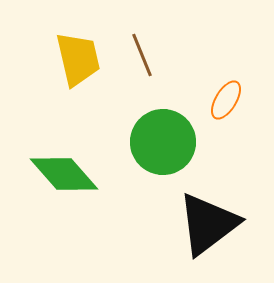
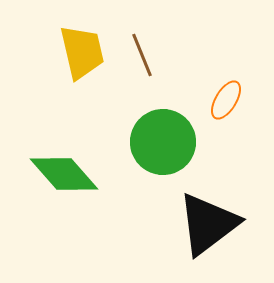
yellow trapezoid: moved 4 px right, 7 px up
